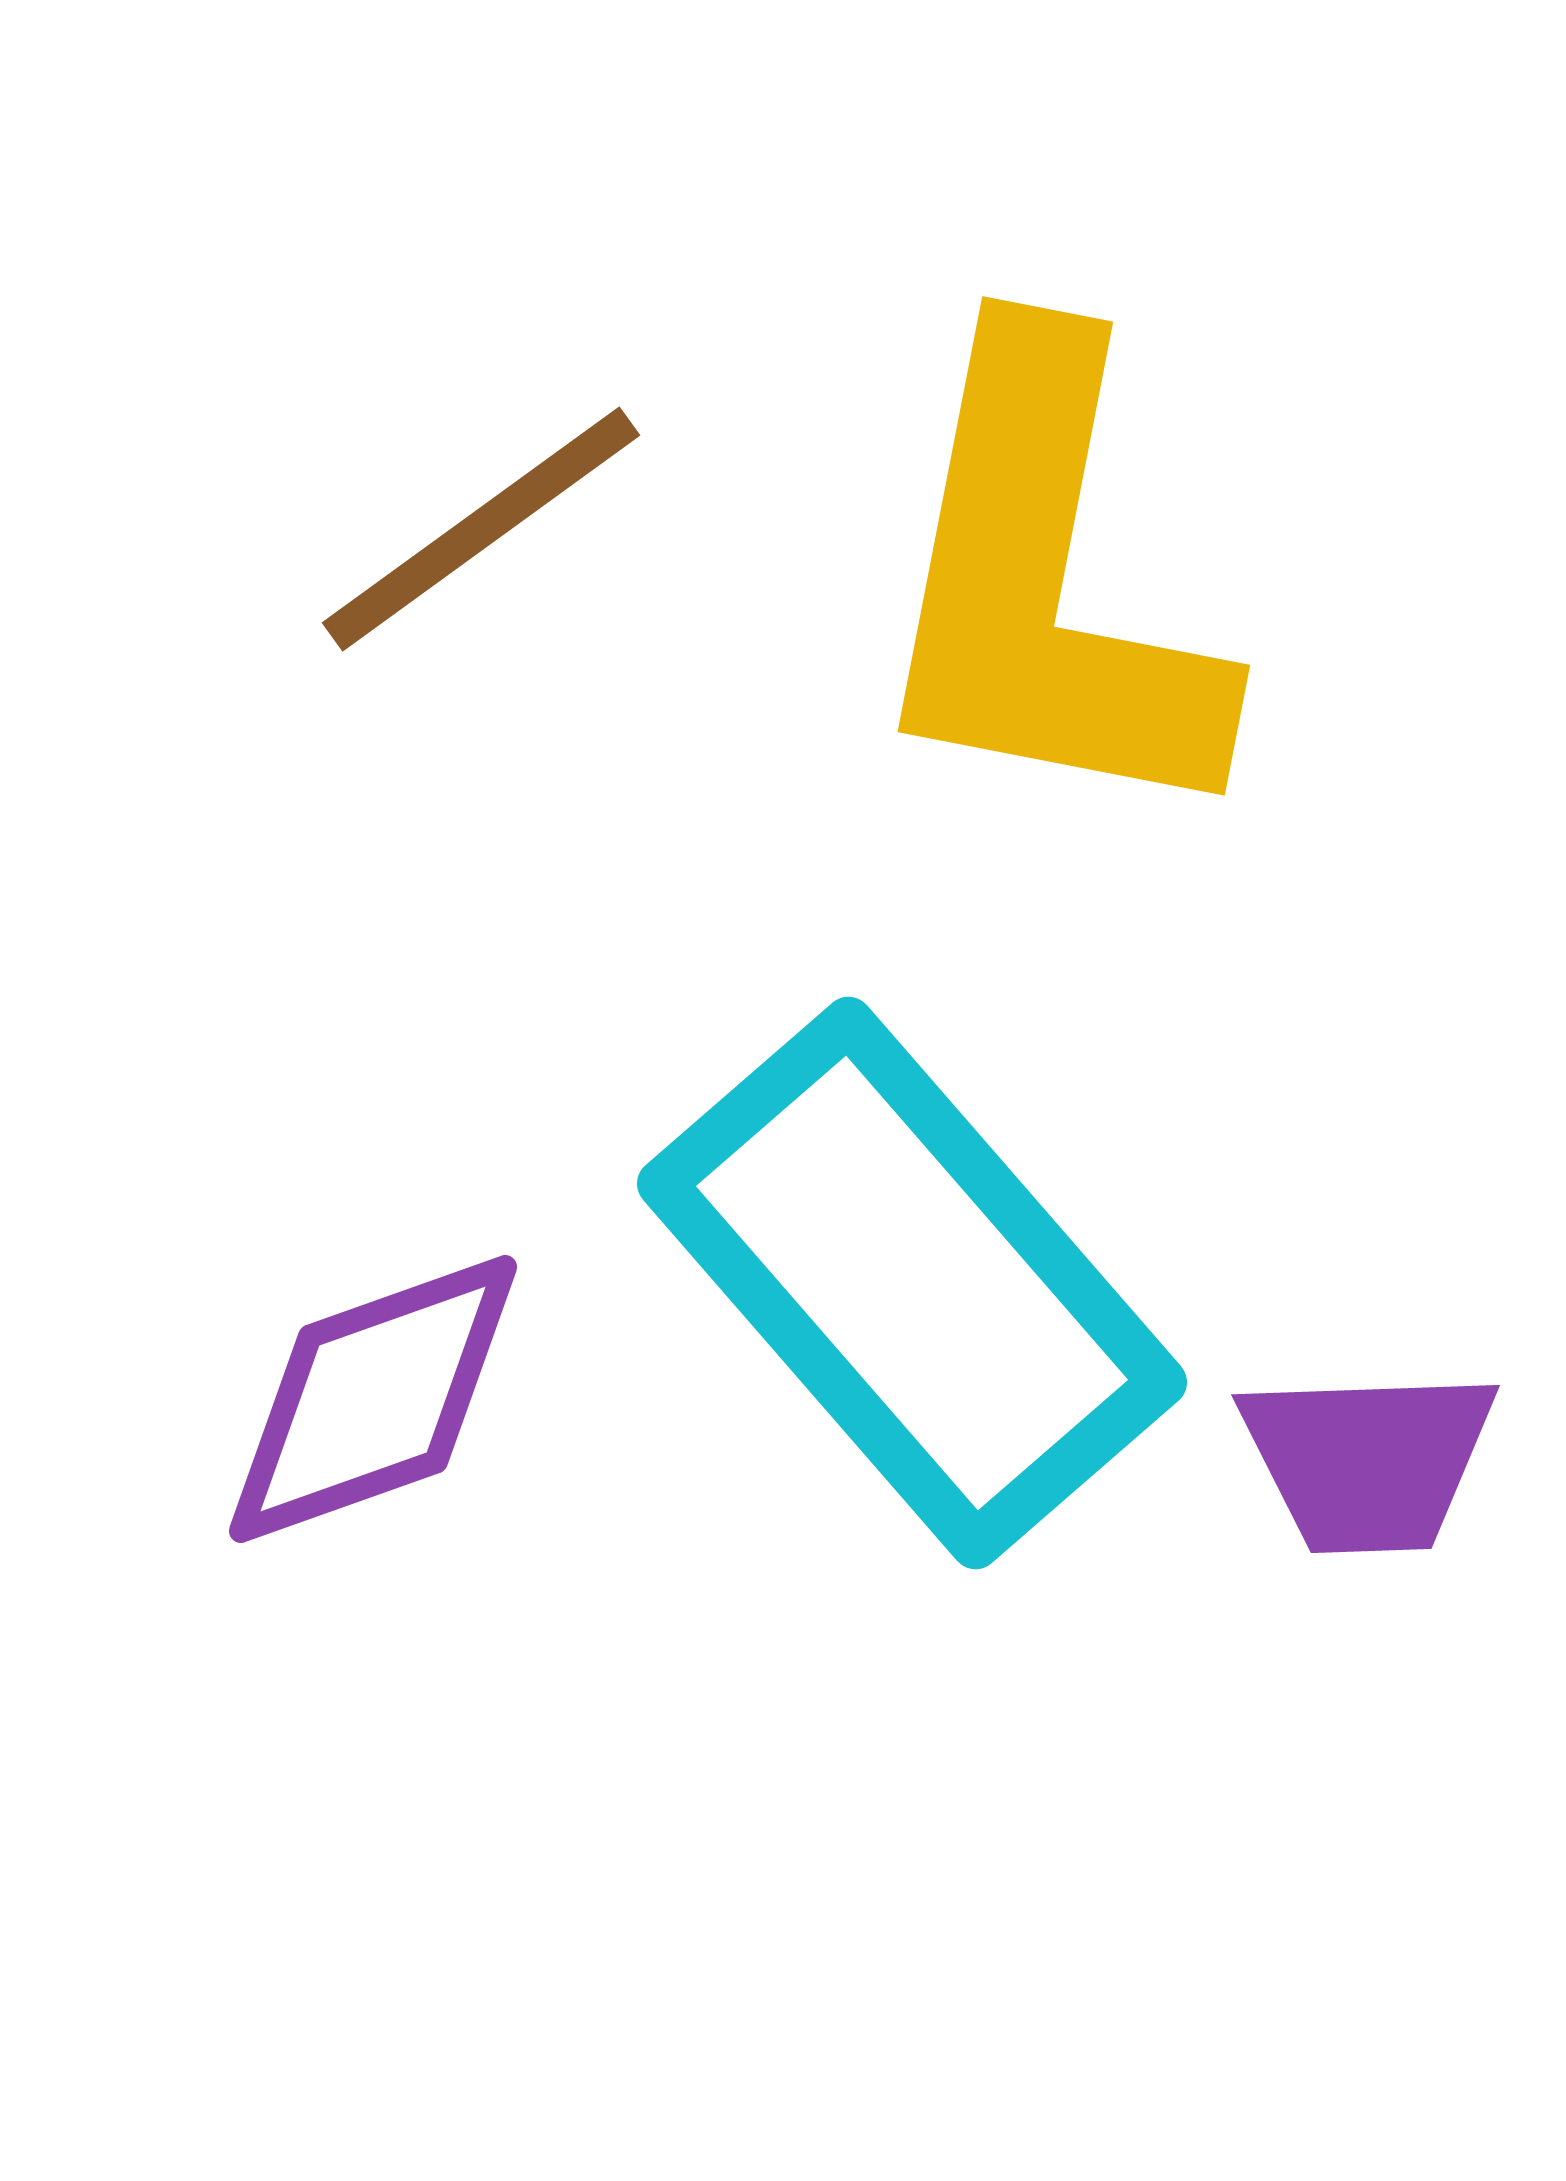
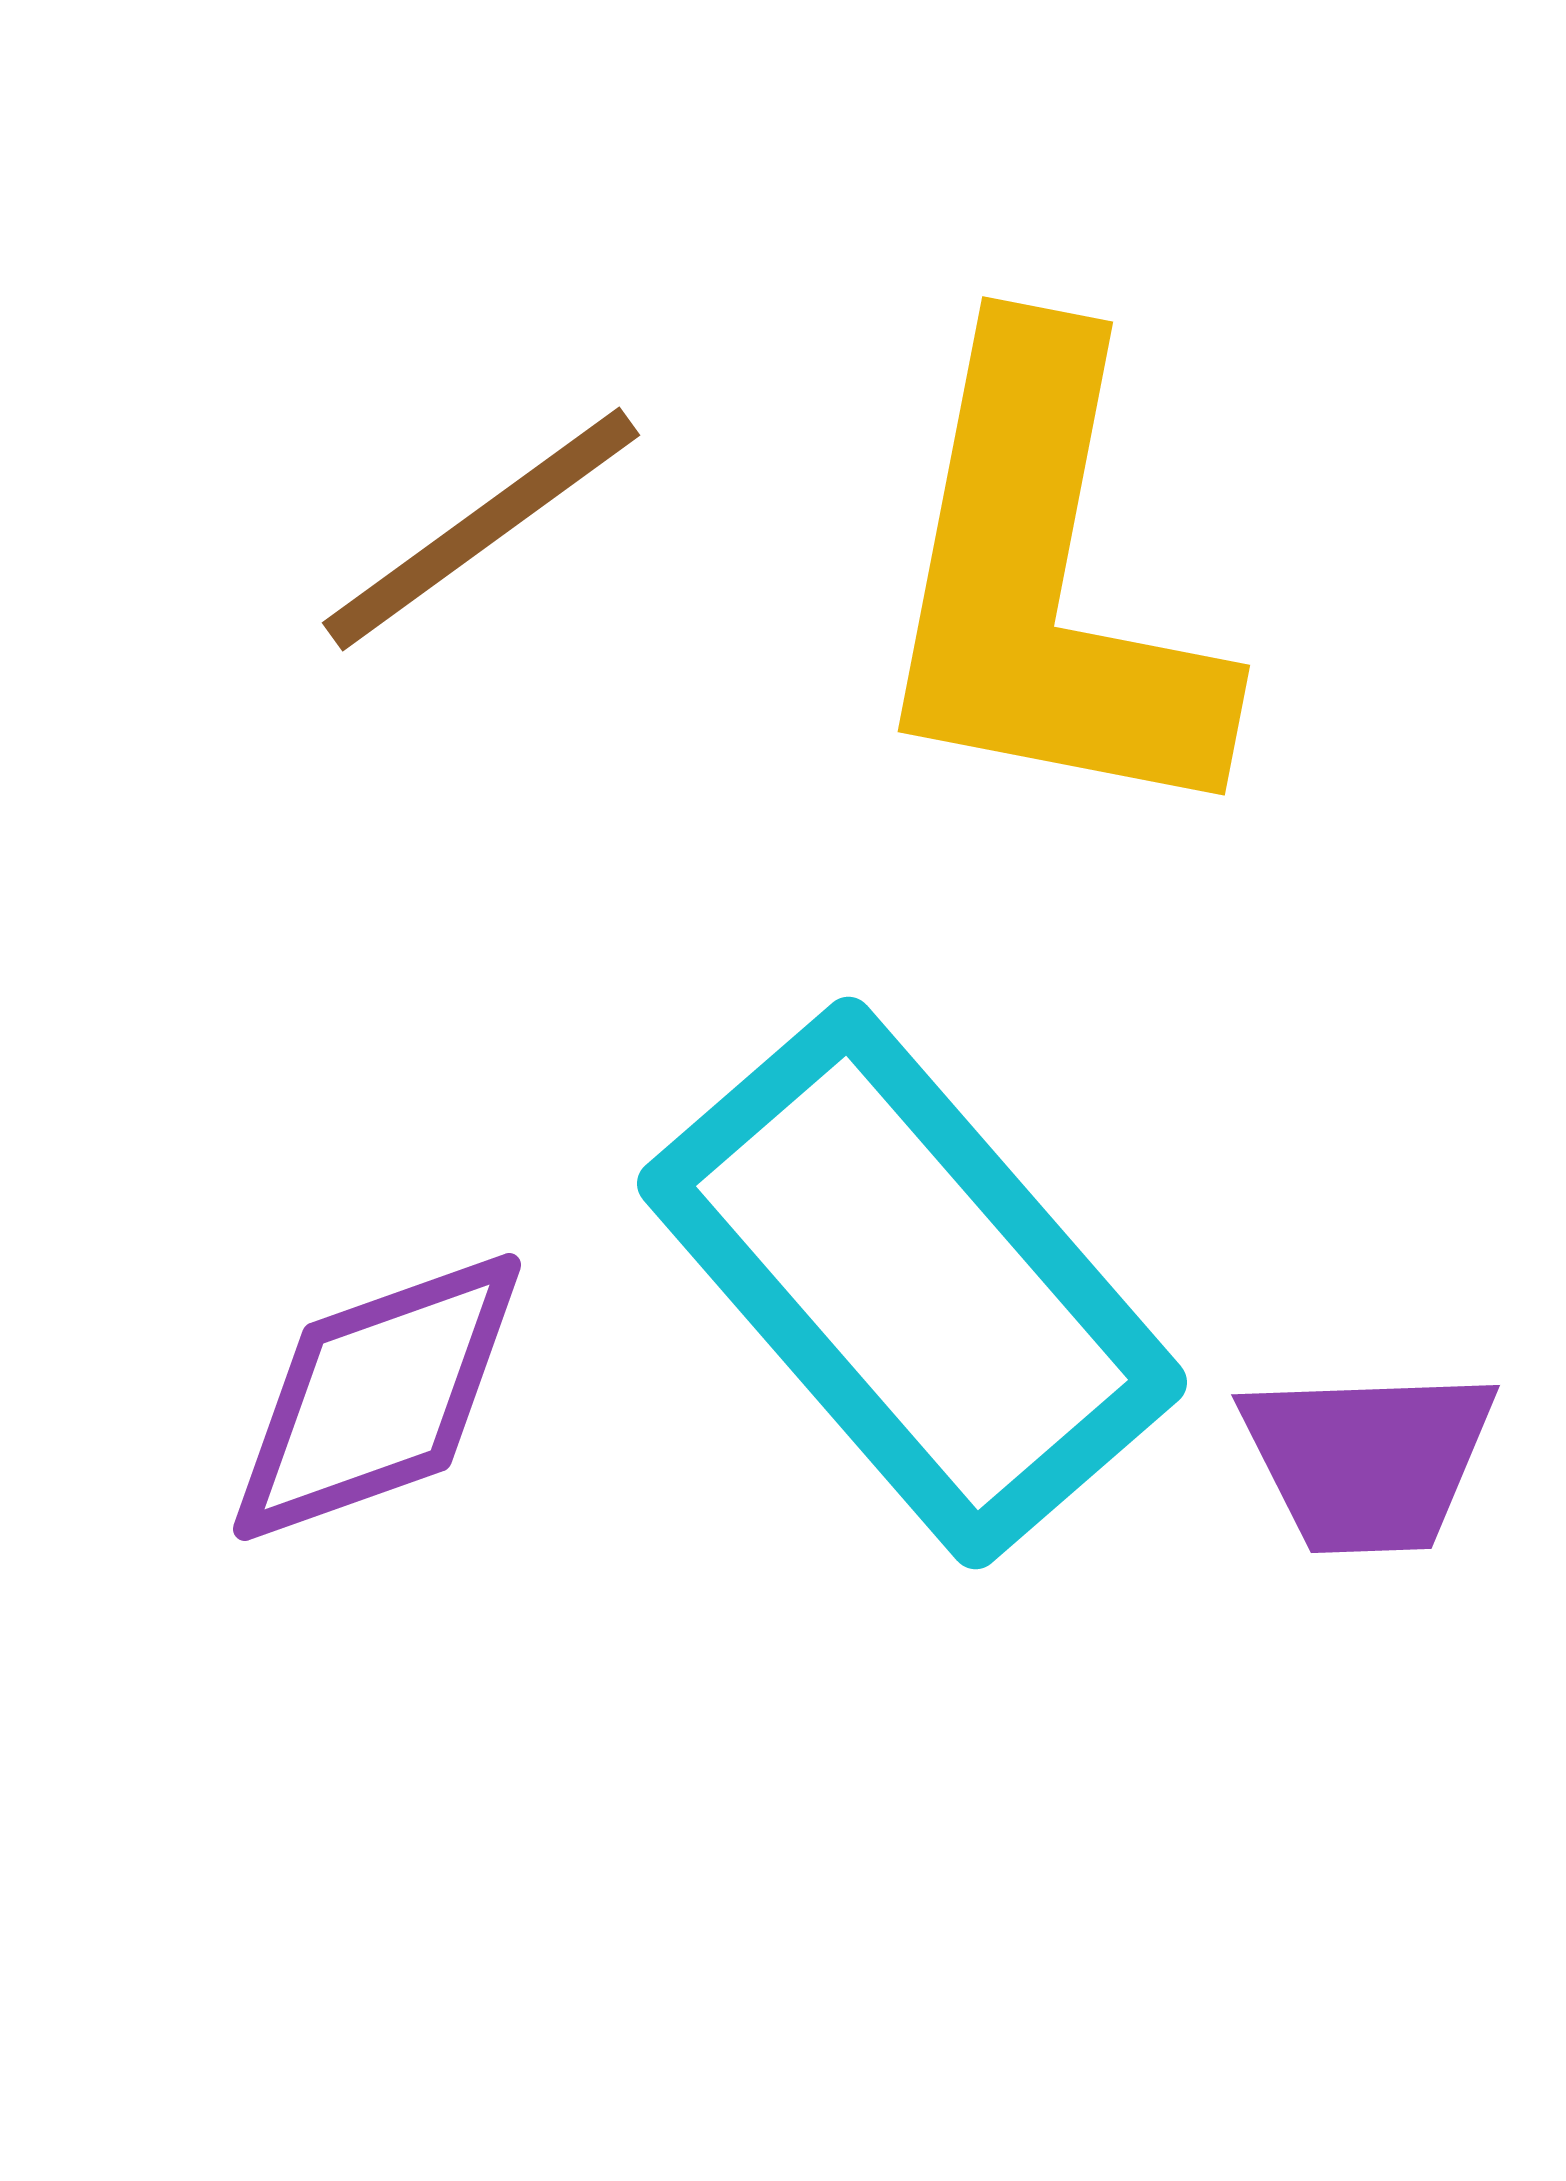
purple diamond: moved 4 px right, 2 px up
